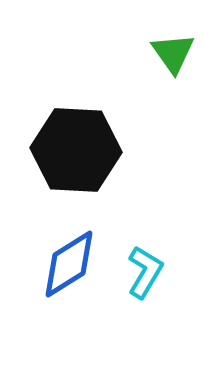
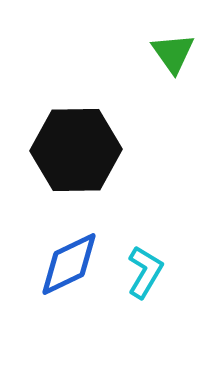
black hexagon: rotated 4 degrees counterclockwise
blue diamond: rotated 6 degrees clockwise
